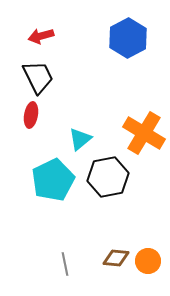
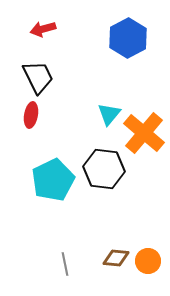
red arrow: moved 2 px right, 7 px up
orange cross: rotated 9 degrees clockwise
cyan triangle: moved 29 px right, 25 px up; rotated 10 degrees counterclockwise
black hexagon: moved 4 px left, 8 px up; rotated 18 degrees clockwise
